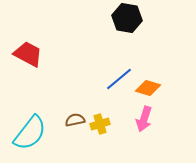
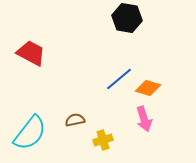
red trapezoid: moved 3 px right, 1 px up
pink arrow: rotated 35 degrees counterclockwise
yellow cross: moved 3 px right, 16 px down
